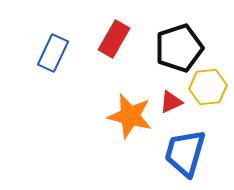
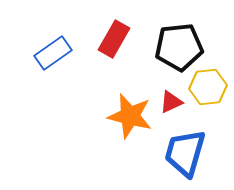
black pentagon: moved 1 px up; rotated 12 degrees clockwise
blue rectangle: rotated 30 degrees clockwise
